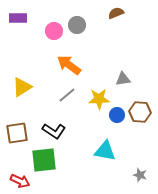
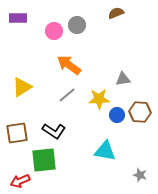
red arrow: rotated 132 degrees clockwise
